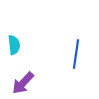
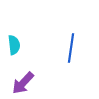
blue line: moved 5 px left, 6 px up
